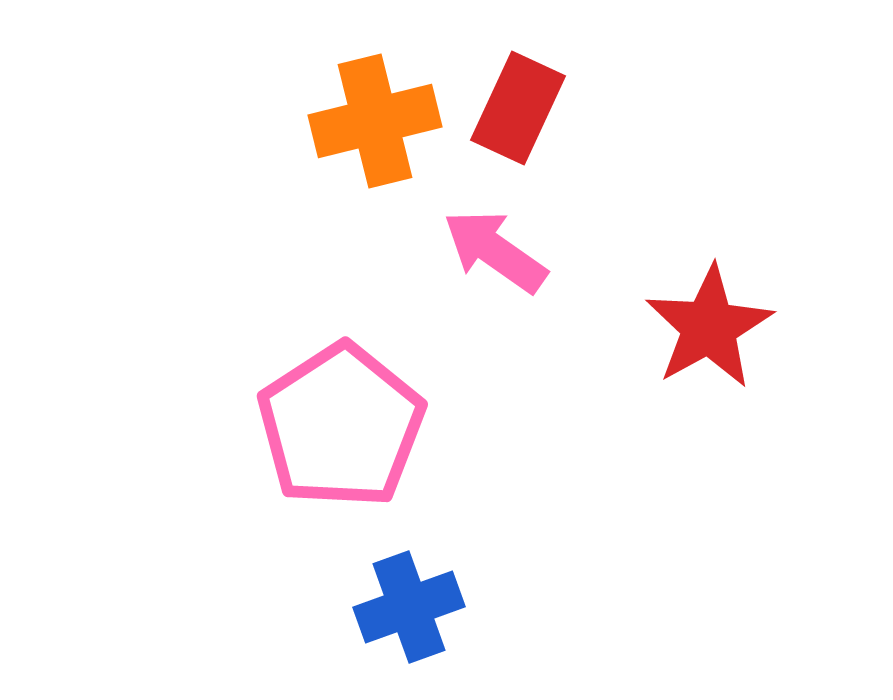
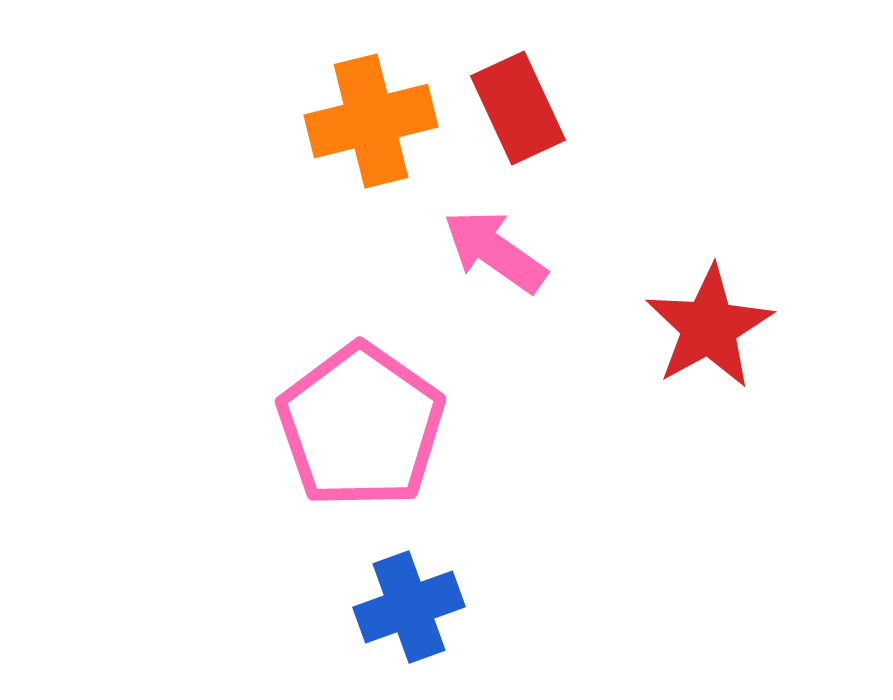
red rectangle: rotated 50 degrees counterclockwise
orange cross: moved 4 px left
pink pentagon: moved 20 px right; rotated 4 degrees counterclockwise
